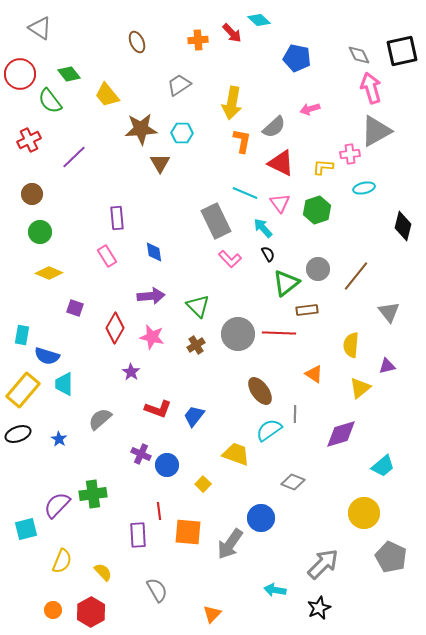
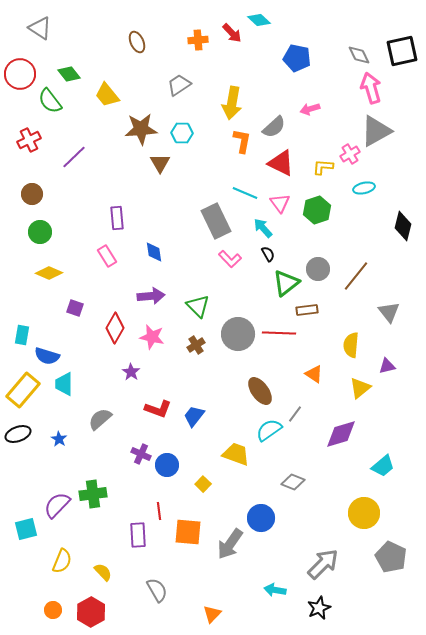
pink cross at (350, 154): rotated 24 degrees counterclockwise
gray line at (295, 414): rotated 36 degrees clockwise
